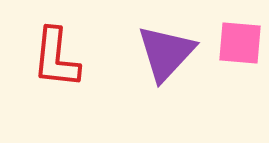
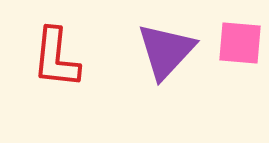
purple triangle: moved 2 px up
